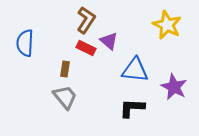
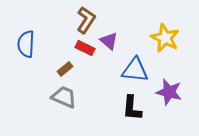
yellow star: moved 2 px left, 13 px down
blue semicircle: moved 1 px right, 1 px down
red rectangle: moved 1 px left
brown rectangle: rotated 42 degrees clockwise
purple star: moved 5 px left, 5 px down; rotated 12 degrees counterclockwise
gray trapezoid: moved 1 px left; rotated 28 degrees counterclockwise
black L-shape: rotated 88 degrees counterclockwise
